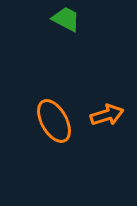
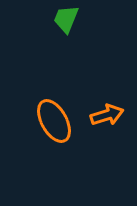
green trapezoid: rotated 96 degrees counterclockwise
